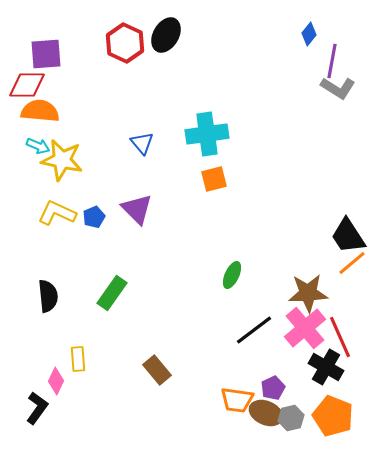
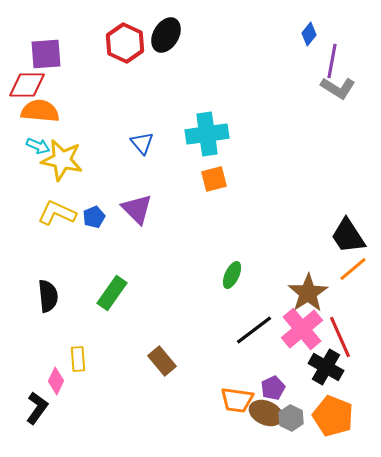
orange line: moved 1 px right, 6 px down
brown star: rotated 30 degrees counterclockwise
pink cross: moved 3 px left, 1 px down
brown rectangle: moved 5 px right, 9 px up
gray hexagon: rotated 20 degrees counterclockwise
